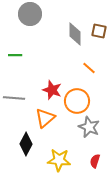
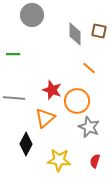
gray circle: moved 2 px right, 1 px down
green line: moved 2 px left, 1 px up
